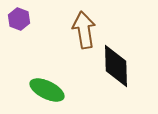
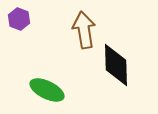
black diamond: moved 1 px up
